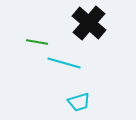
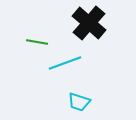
cyan line: moved 1 px right; rotated 36 degrees counterclockwise
cyan trapezoid: rotated 35 degrees clockwise
